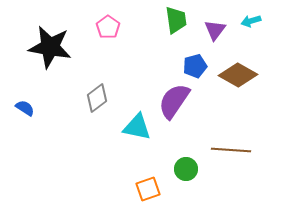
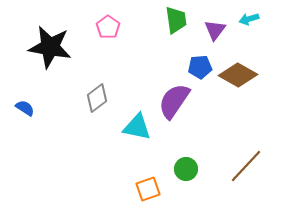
cyan arrow: moved 2 px left, 2 px up
blue pentagon: moved 5 px right, 1 px down; rotated 10 degrees clockwise
brown line: moved 15 px right, 16 px down; rotated 51 degrees counterclockwise
